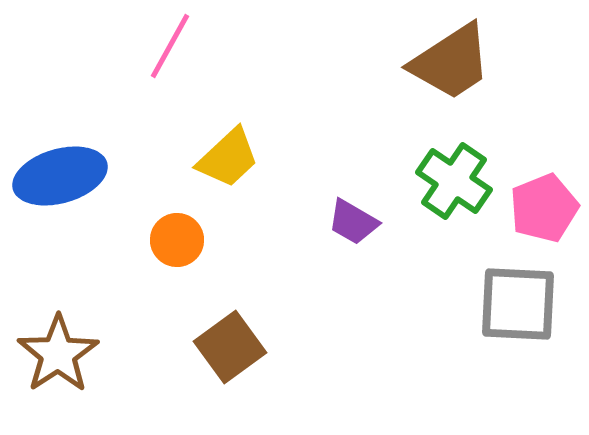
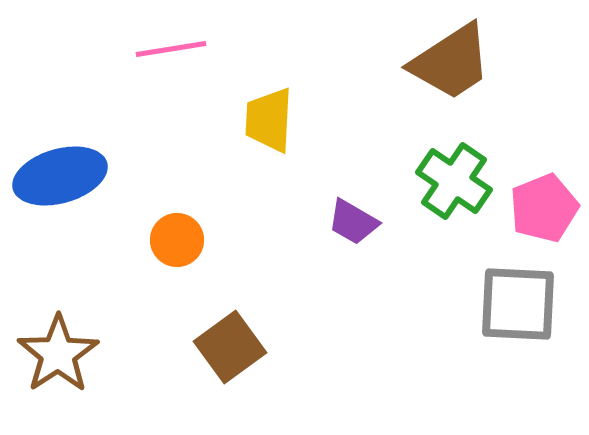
pink line: moved 1 px right, 3 px down; rotated 52 degrees clockwise
yellow trapezoid: moved 41 px right, 38 px up; rotated 136 degrees clockwise
